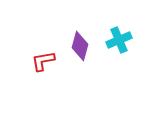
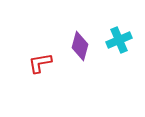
red L-shape: moved 3 px left, 2 px down
